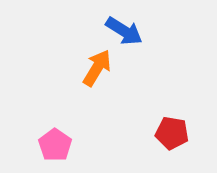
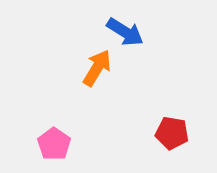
blue arrow: moved 1 px right, 1 px down
pink pentagon: moved 1 px left, 1 px up
